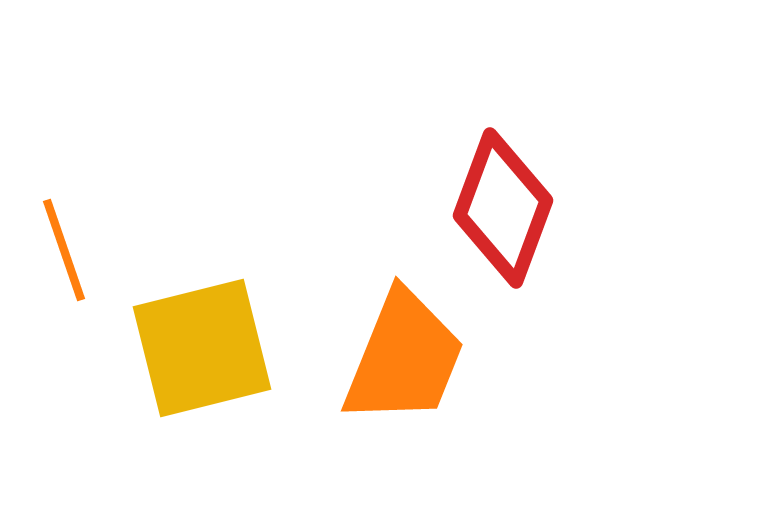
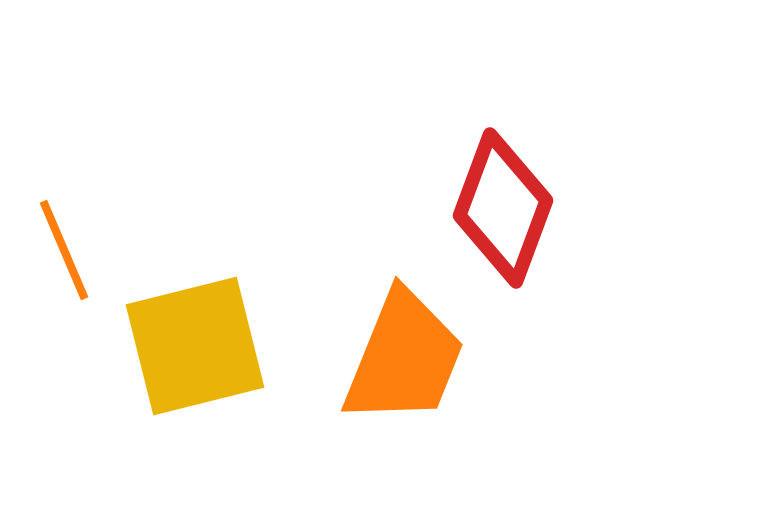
orange line: rotated 4 degrees counterclockwise
yellow square: moved 7 px left, 2 px up
